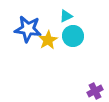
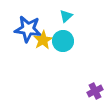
cyan triangle: rotated 16 degrees counterclockwise
cyan circle: moved 10 px left, 5 px down
yellow star: moved 5 px left
